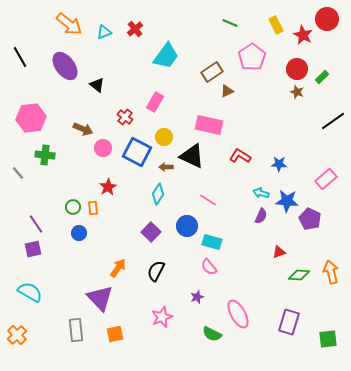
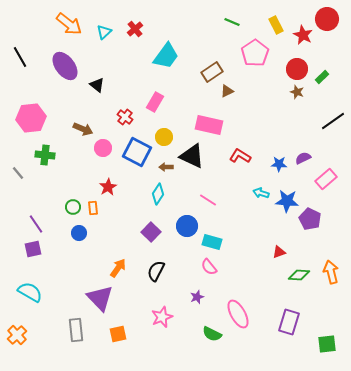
green line at (230, 23): moved 2 px right, 1 px up
cyan triangle at (104, 32): rotated 21 degrees counterclockwise
pink pentagon at (252, 57): moved 3 px right, 4 px up
purple semicircle at (261, 216): moved 42 px right, 58 px up; rotated 140 degrees counterclockwise
orange square at (115, 334): moved 3 px right
green square at (328, 339): moved 1 px left, 5 px down
